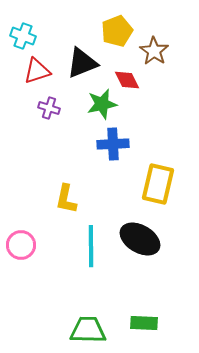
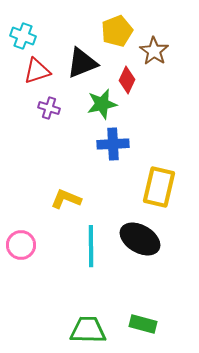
red diamond: rotated 52 degrees clockwise
yellow rectangle: moved 1 px right, 3 px down
yellow L-shape: rotated 100 degrees clockwise
green rectangle: moved 1 px left, 1 px down; rotated 12 degrees clockwise
